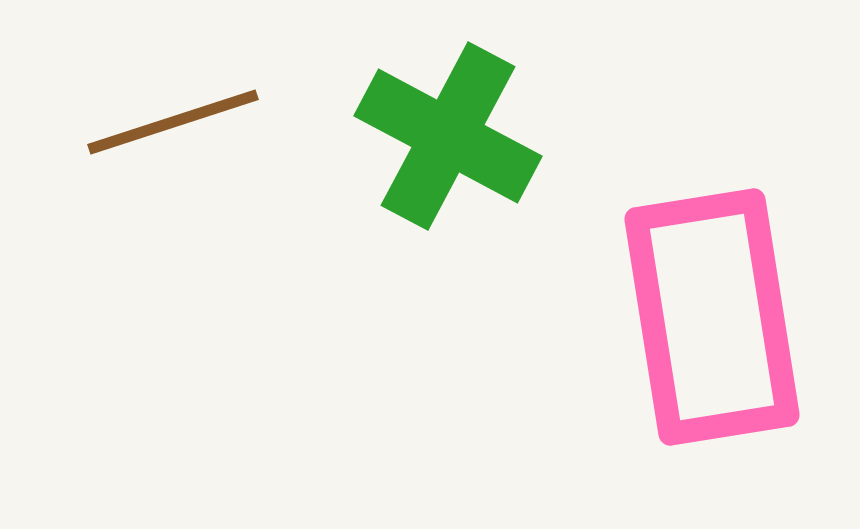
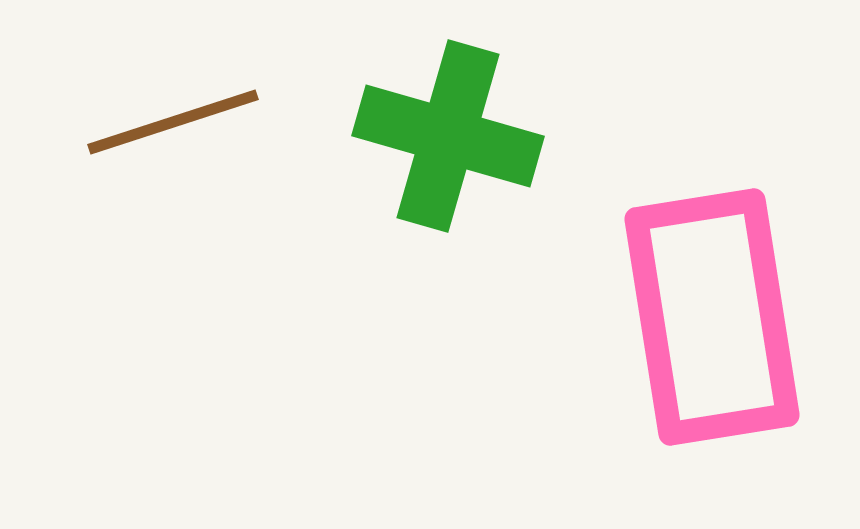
green cross: rotated 12 degrees counterclockwise
